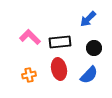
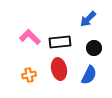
blue semicircle: rotated 18 degrees counterclockwise
